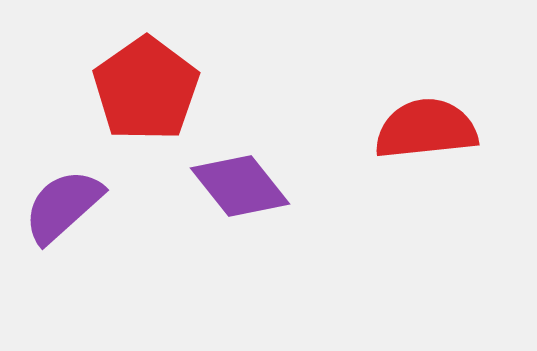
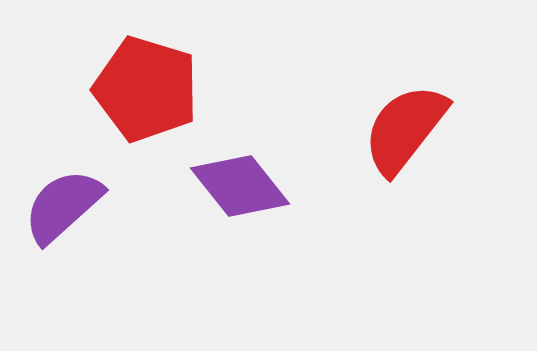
red pentagon: rotated 20 degrees counterclockwise
red semicircle: moved 21 px left; rotated 46 degrees counterclockwise
